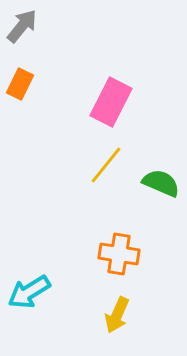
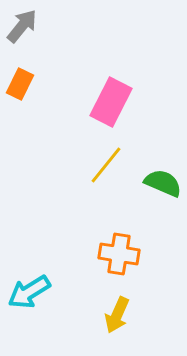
green semicircle: moved 2 px right
